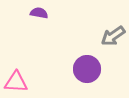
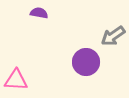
purple circle: moved 1 px left, 7 px up
pink triangle: moved 2 px up
